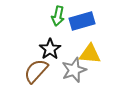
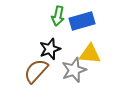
black star: rotated 15 degrees clockwise
